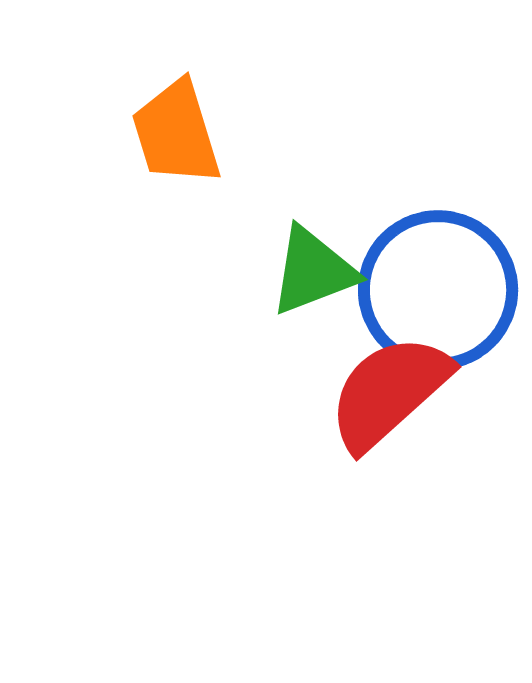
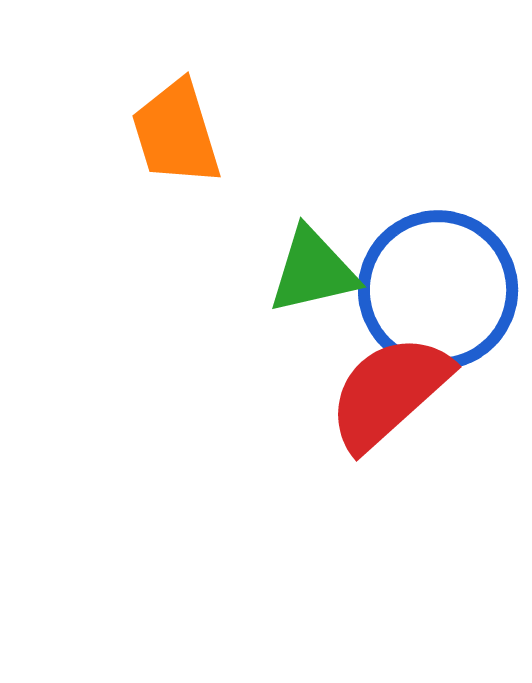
green triangle: rotated 8 degrees clockwise
